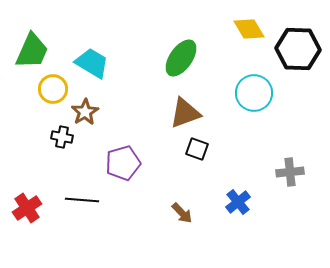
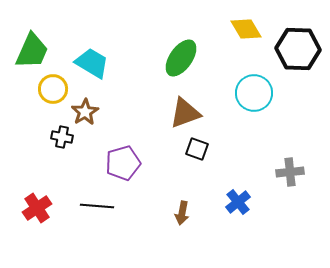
yellow diamond: moved 3 px left
black line: moved 15 px right, 6 px down
red cross: moved 10 px right
brown arrow: rotated 55 degrees clockwise
